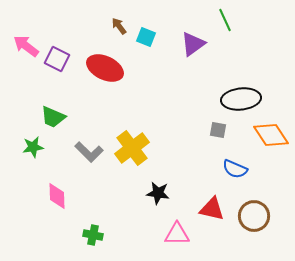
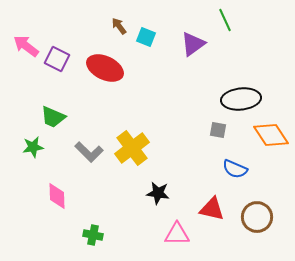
brown circle: moved 3 px right, 1 px down
